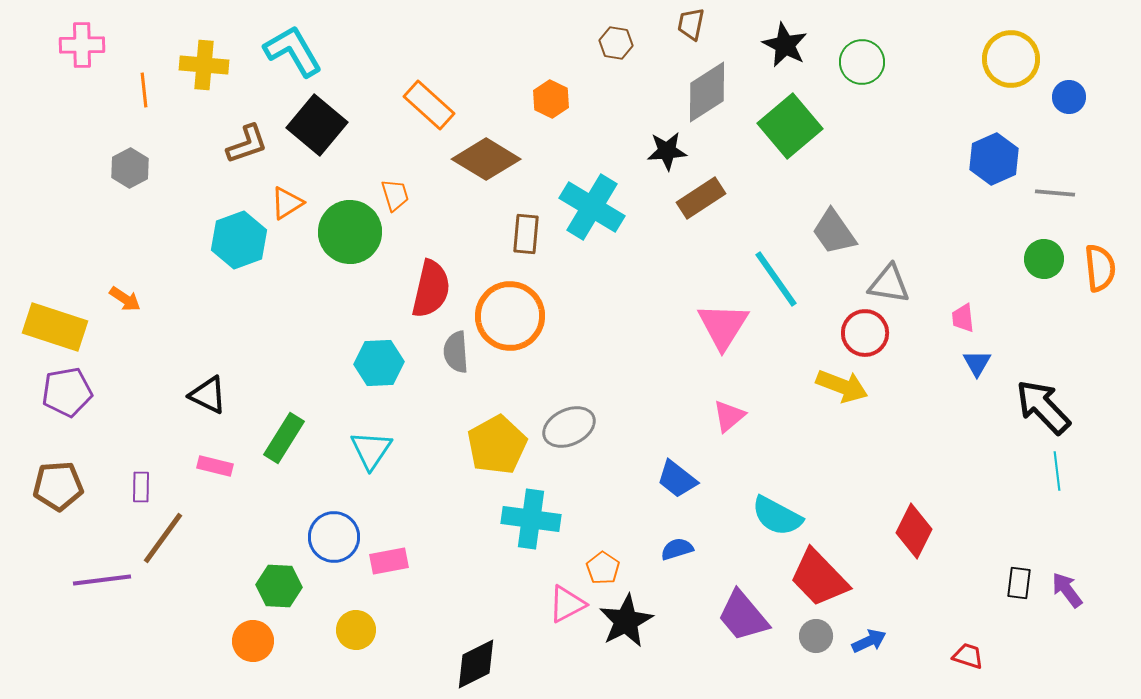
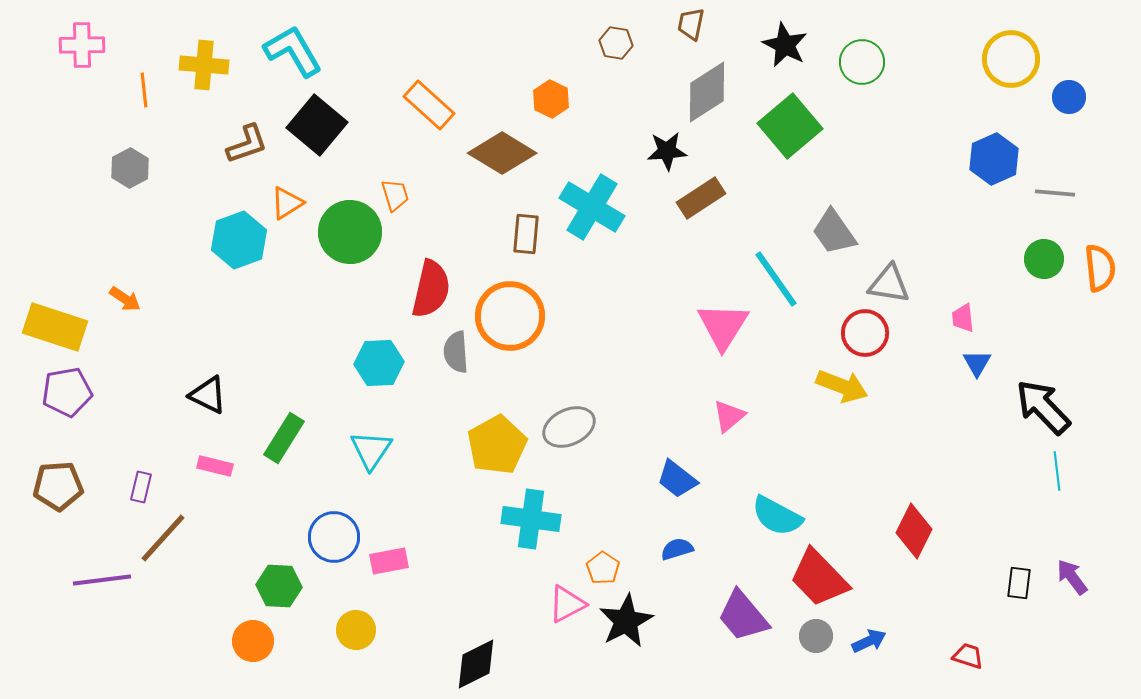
brown diamond at (486, 159): moved 16 px right, 6 px up
purple rectangle at (141, 487): rotated 12 degrees clockwise
brown line at (163, 538): rotated 6 degrees clockwise
purple arrow at (1067, 590): moved 5 px right, 13 px up
